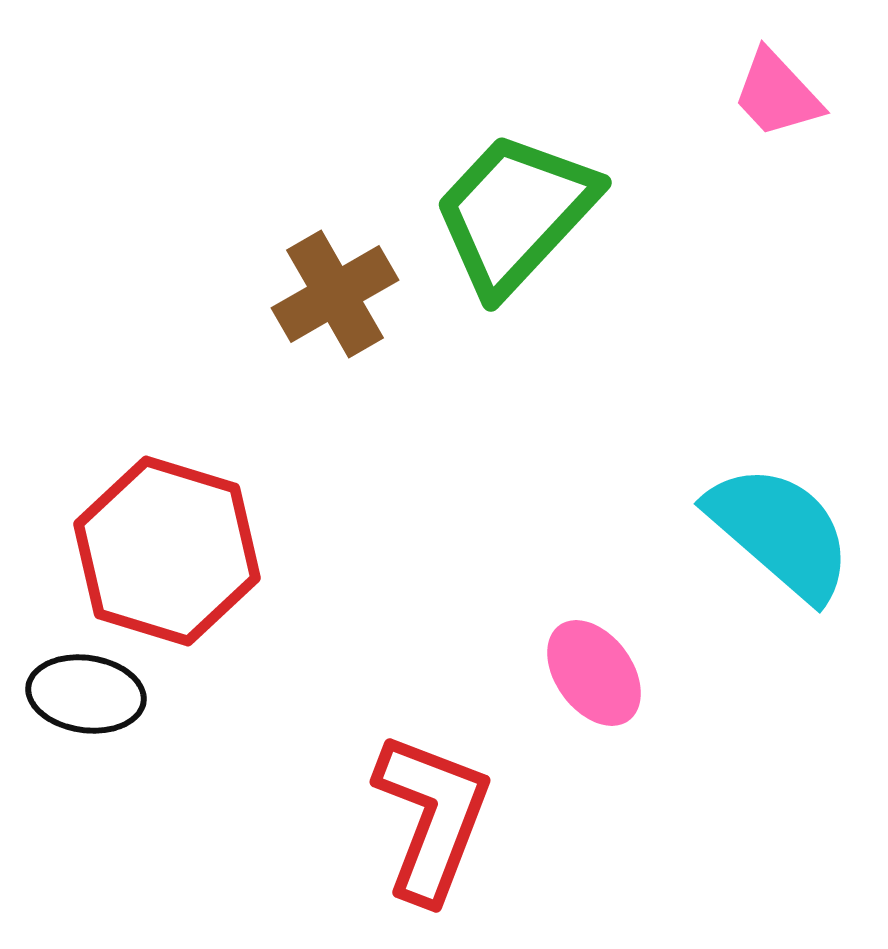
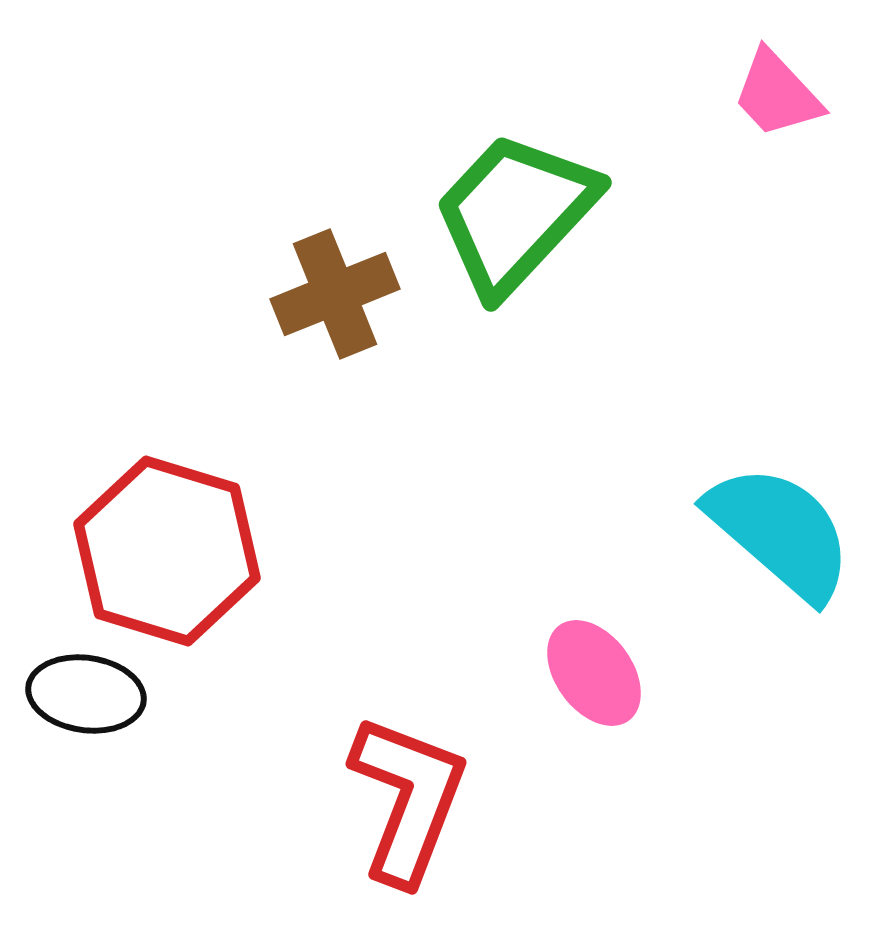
brown cross: rotated 8 degrees clockwise
red L-shape: moved 24 px left, 18 px up
